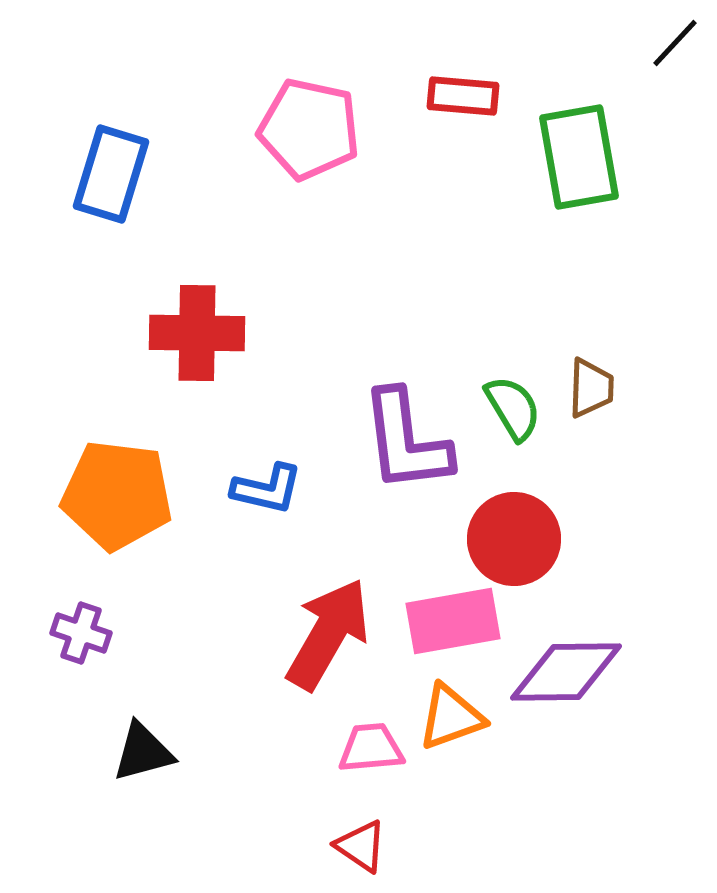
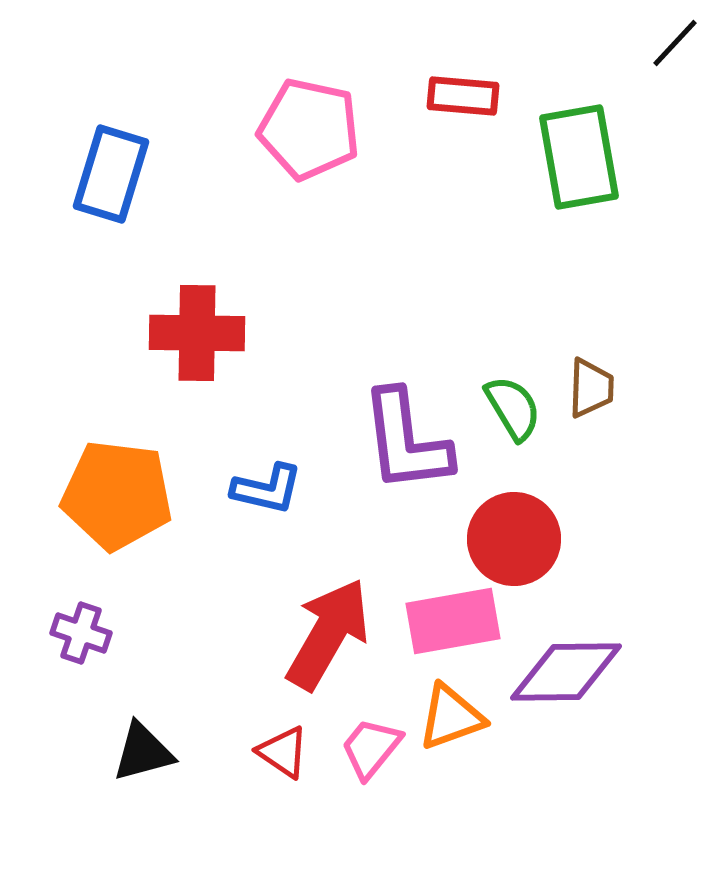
pink trapezoid: rotated 46 degrees counterclockwise
red triangle: moved 78 px left, 94 px up
